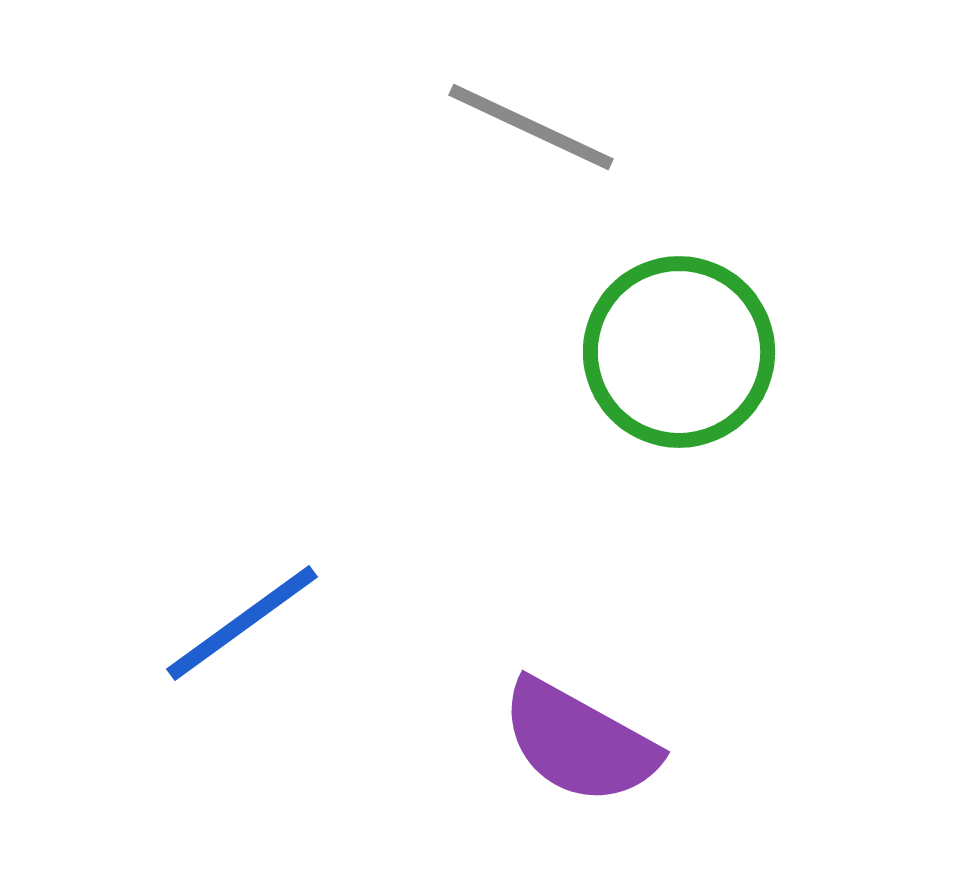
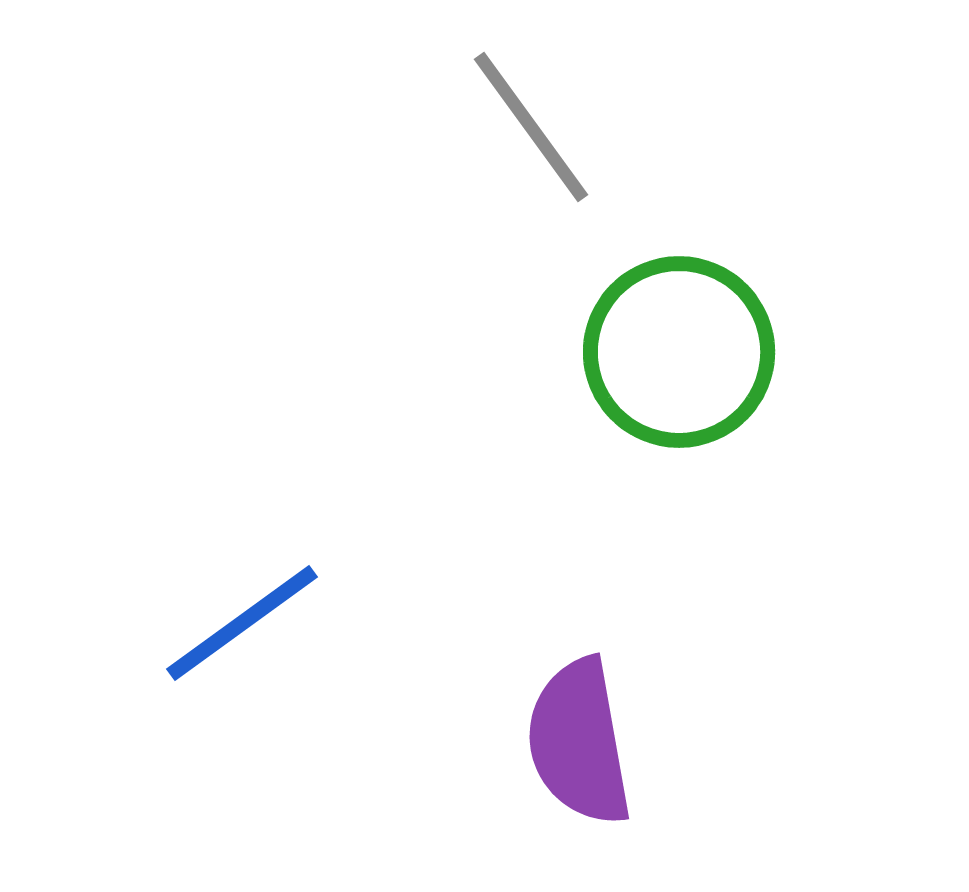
gray line: rotated 29 degrees clockwise
purple semicircle: rotated 51 degrees clockwise
